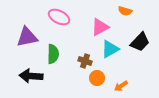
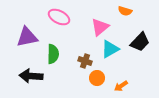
pink triangle: rotated 12 degrees counterclockwise
